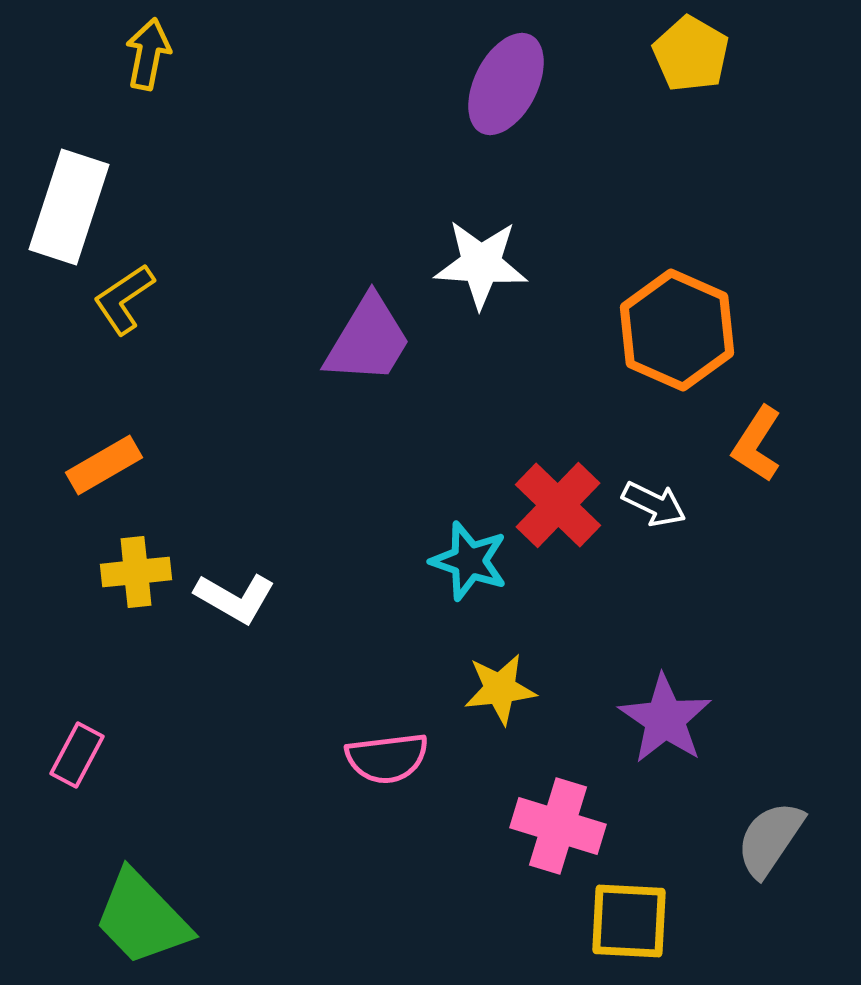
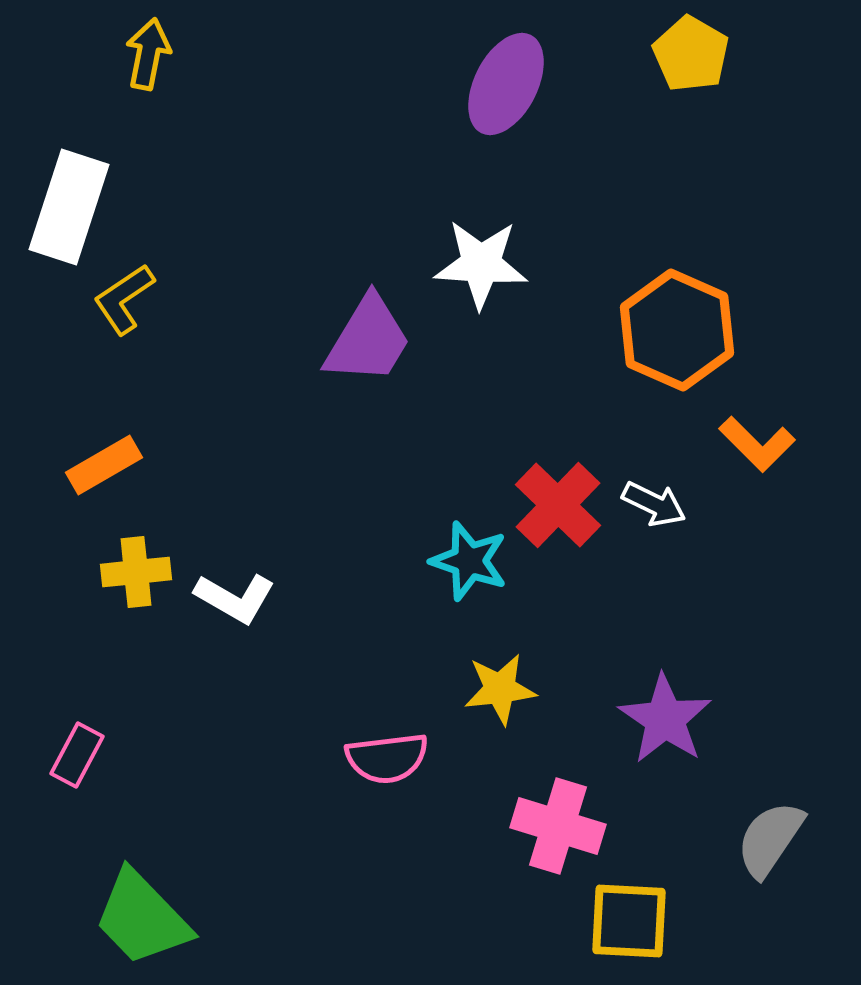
orange L-shape: rotated 78 degrees counterclockwise
